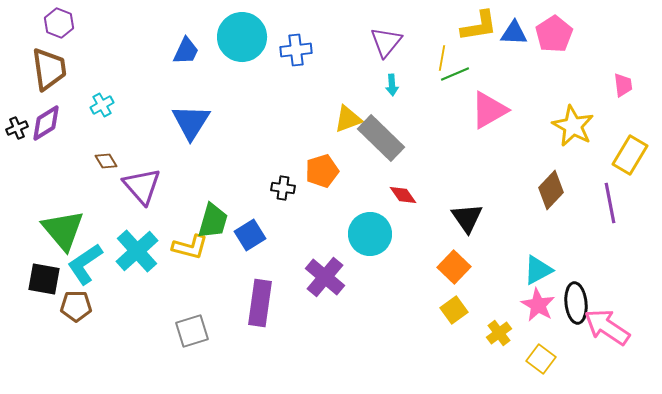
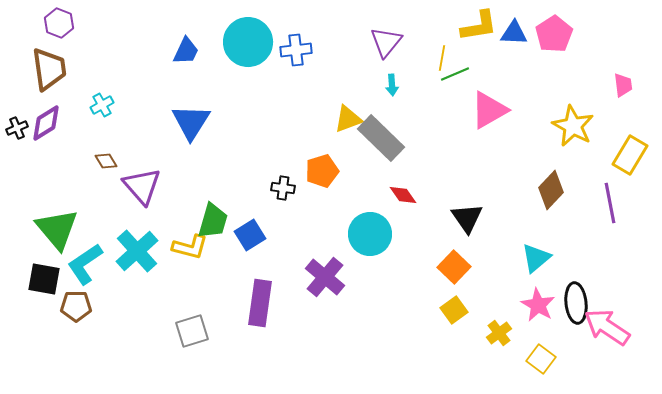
cyan circle at (242, 37): moved 6 px right, 5 px down
green triangle at (63, 230): moved 6 px left, 1 px up
cyan triangle at (538, 270): moved 2 px left, 12 px up; rotated 12 degrees counterclockwise
